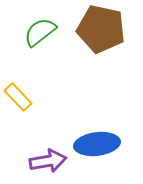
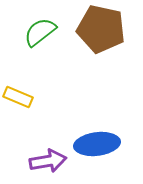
yellow rectangle: rotated 24 degrees counterclockwise
